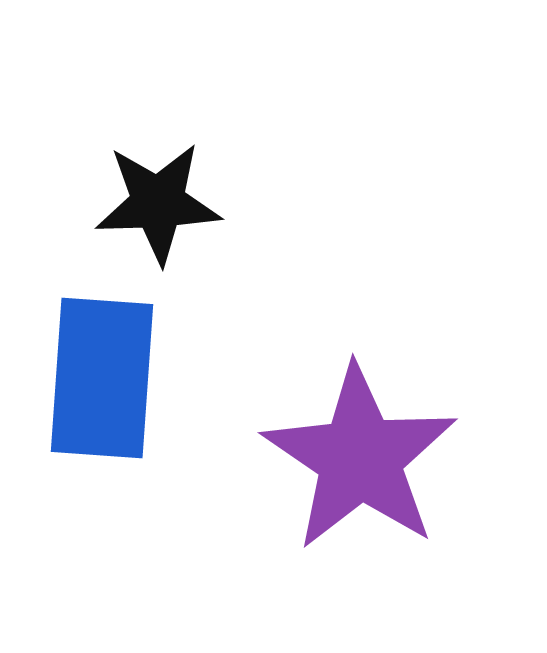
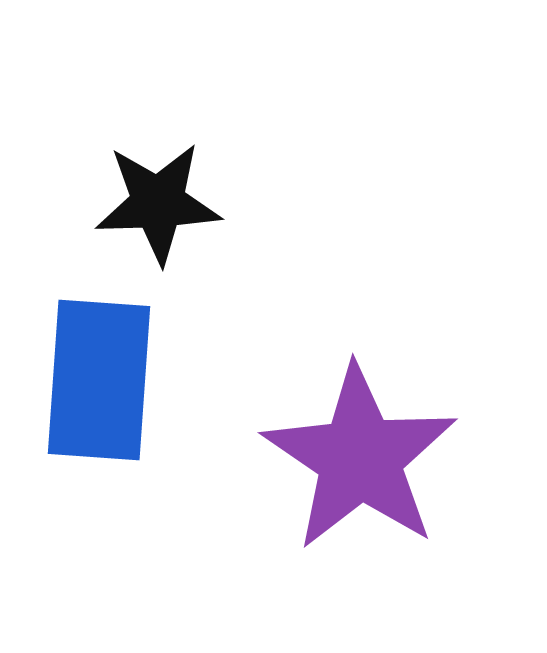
blue rectangle: moved 3 px left, 2 px down
